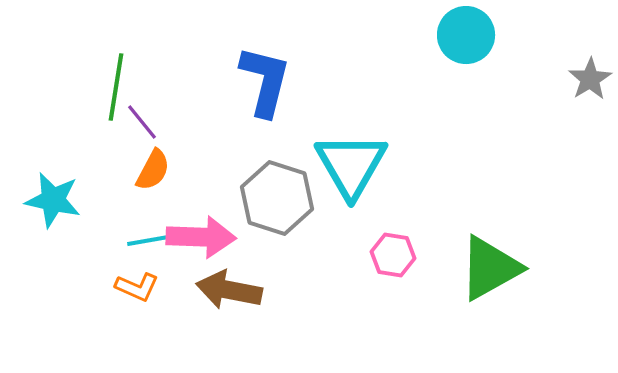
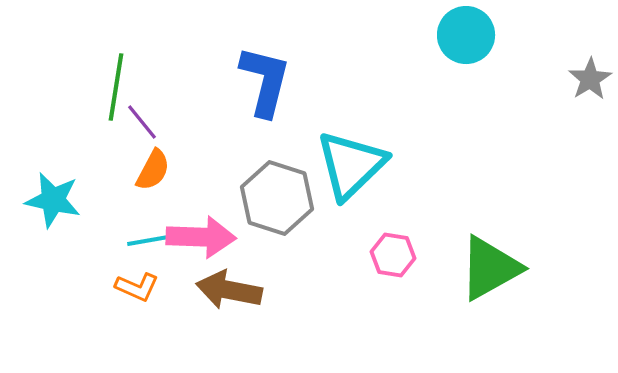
cyan triangle: rotated 16 degrees clockwise
